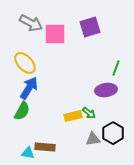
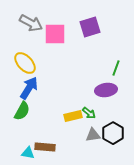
gray triangle: moved 4 px up
